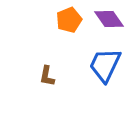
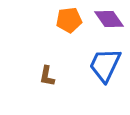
orange pentagon: rotated 15 degrees clockwise
